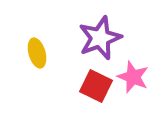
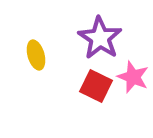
purple star: rotated 18 degrees counterclockwise
yellow ellipse: moved 1 px left, 2 px down
